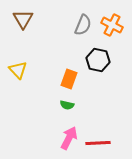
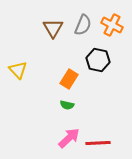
brown triangle: moved 30 px right, 9 px down
orange rectangle: rotated 12 degrees clockwise
pink arrow: rotated 20 degrees clockwise
